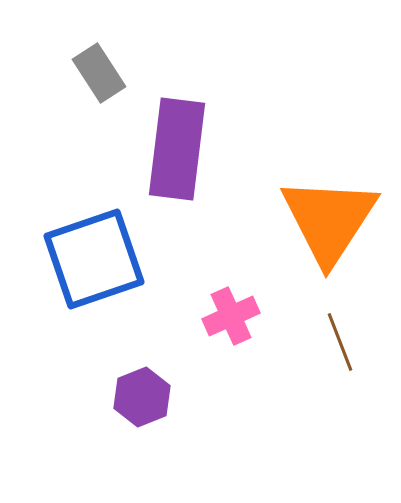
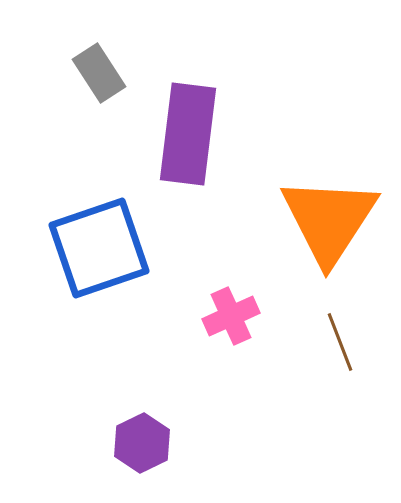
purple rectangle: moved 11 px right, 15 px up
blue square: moved 5 px right, 11 px up
purple hexagon: moved 46 px down; rotated 4 degrees counterclockwise
